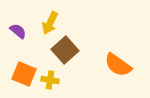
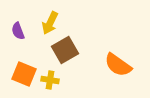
purple semicircle: rotated 150 degrees counterclockwise
brown square: rotated 12 degrees clockwise
